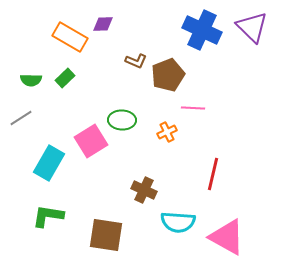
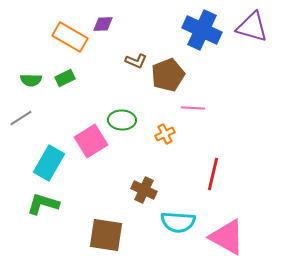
purple triangle: rotated 28 degrees counterclockwise
green rectangle: rotated 18 degrees clockwise
orange cross: moved 2 px left, 2 px down
green L-shape: moved 5 px left, 12 px up; rotated 8 degrees clockwise
